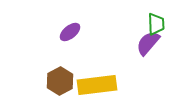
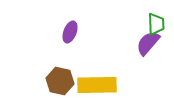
purple ellipse: rotated 30 degrees counterclockwise
brown hexagon: rotated 20 degrees counterclockwise
yellow rectangle: rotated 6 degrees clockwise
